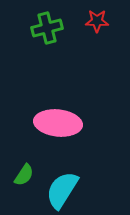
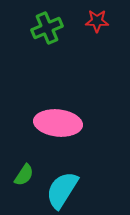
green cross: rotated 8 degrees counterclockwise
